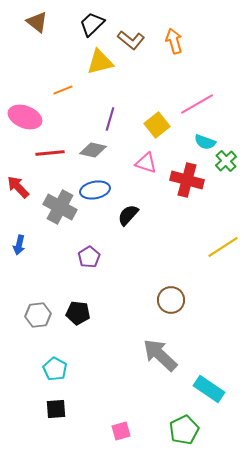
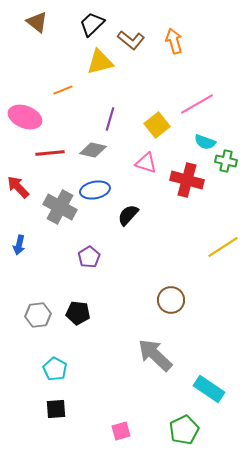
green cross: rotated 35 degrees counterclockwise
gray arrow: moved 5 px left
